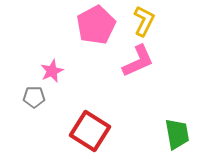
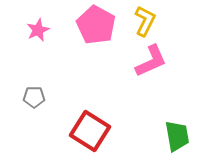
yellow L-shape: moved 1 px right
pink pentagon: rotated 15 degrees counterclockwise
pink L-shape: moved 13 px right
pink star: moved 14 px left, 41 px up
green trapezoid: moved 2 px down
